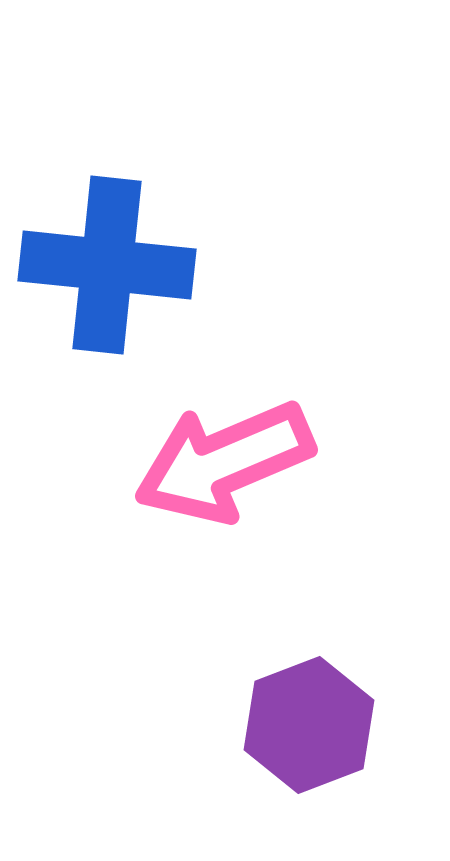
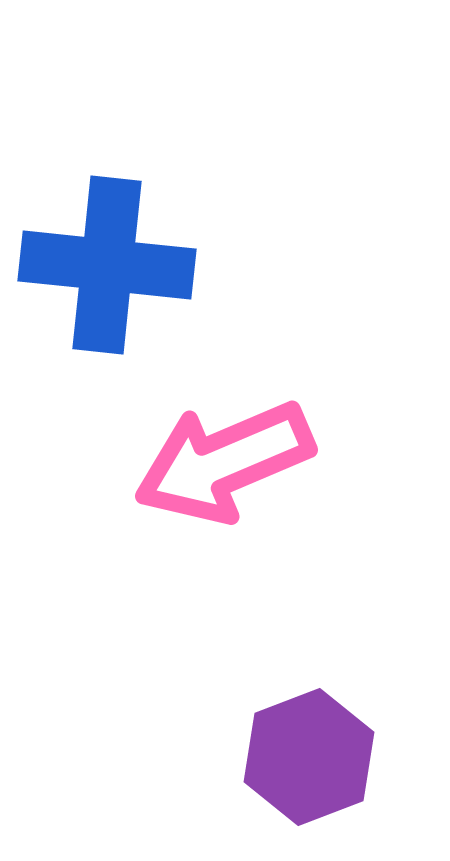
purple hexagon: moved 32 px down
